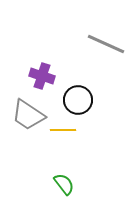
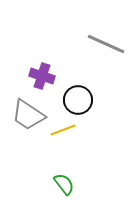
yellow line: rotated 20 degrees counterclockwise
